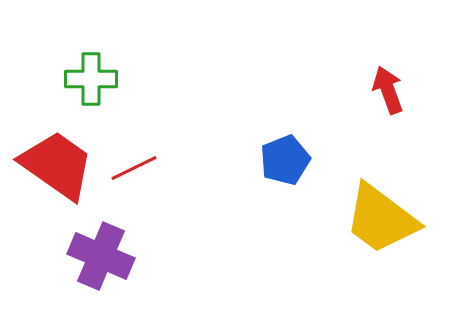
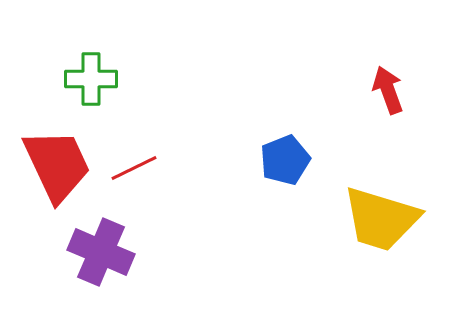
red trapezoid: rotated 30 degrees clockwise
yellow trapezoid: rotated 20 degrees counterclockwise
purple cross: moved 4 px up
